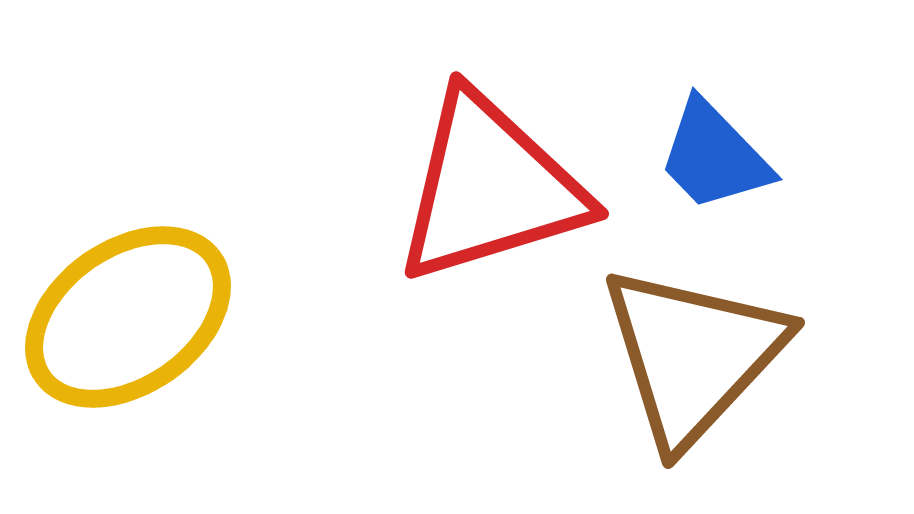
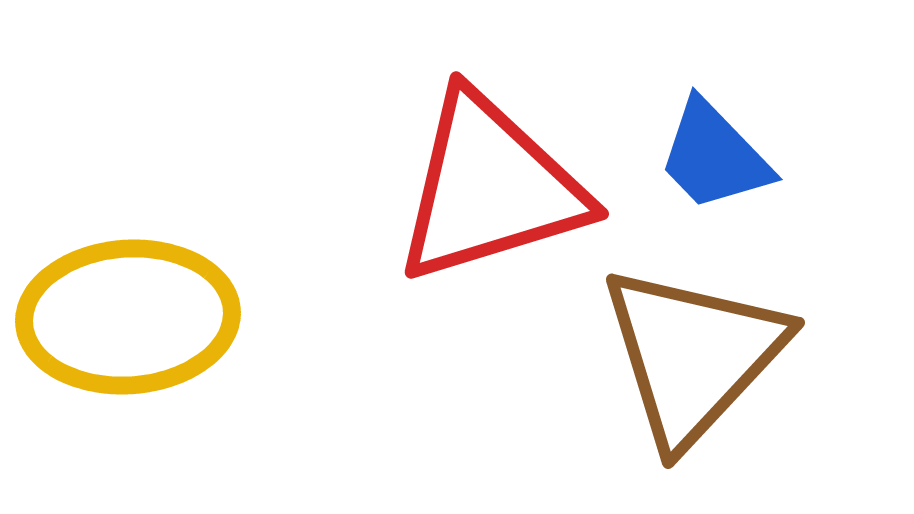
yellow ellipse: rotated 31 degrees clockwise
